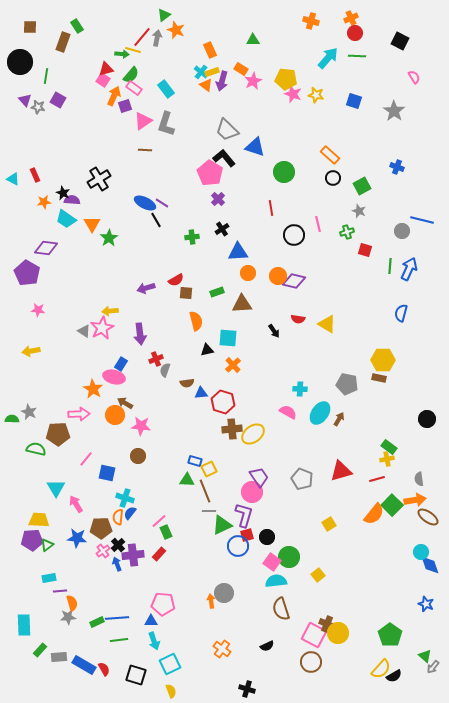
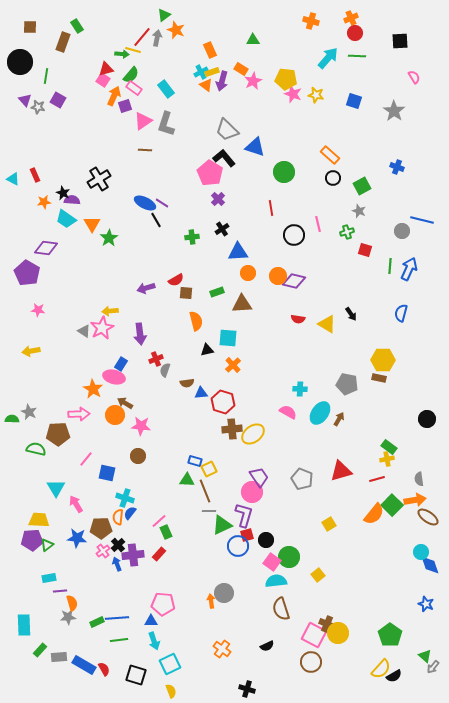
black square at (400, 41): rotated 30 degrees counterclockwise
cyan cross at (201, 72): rotated 24 degrees clockwise
black arrow at (274, 331): moved 77 px right, 17 px up
black circle at (267, 537): moved 1 px left, 3 px down
